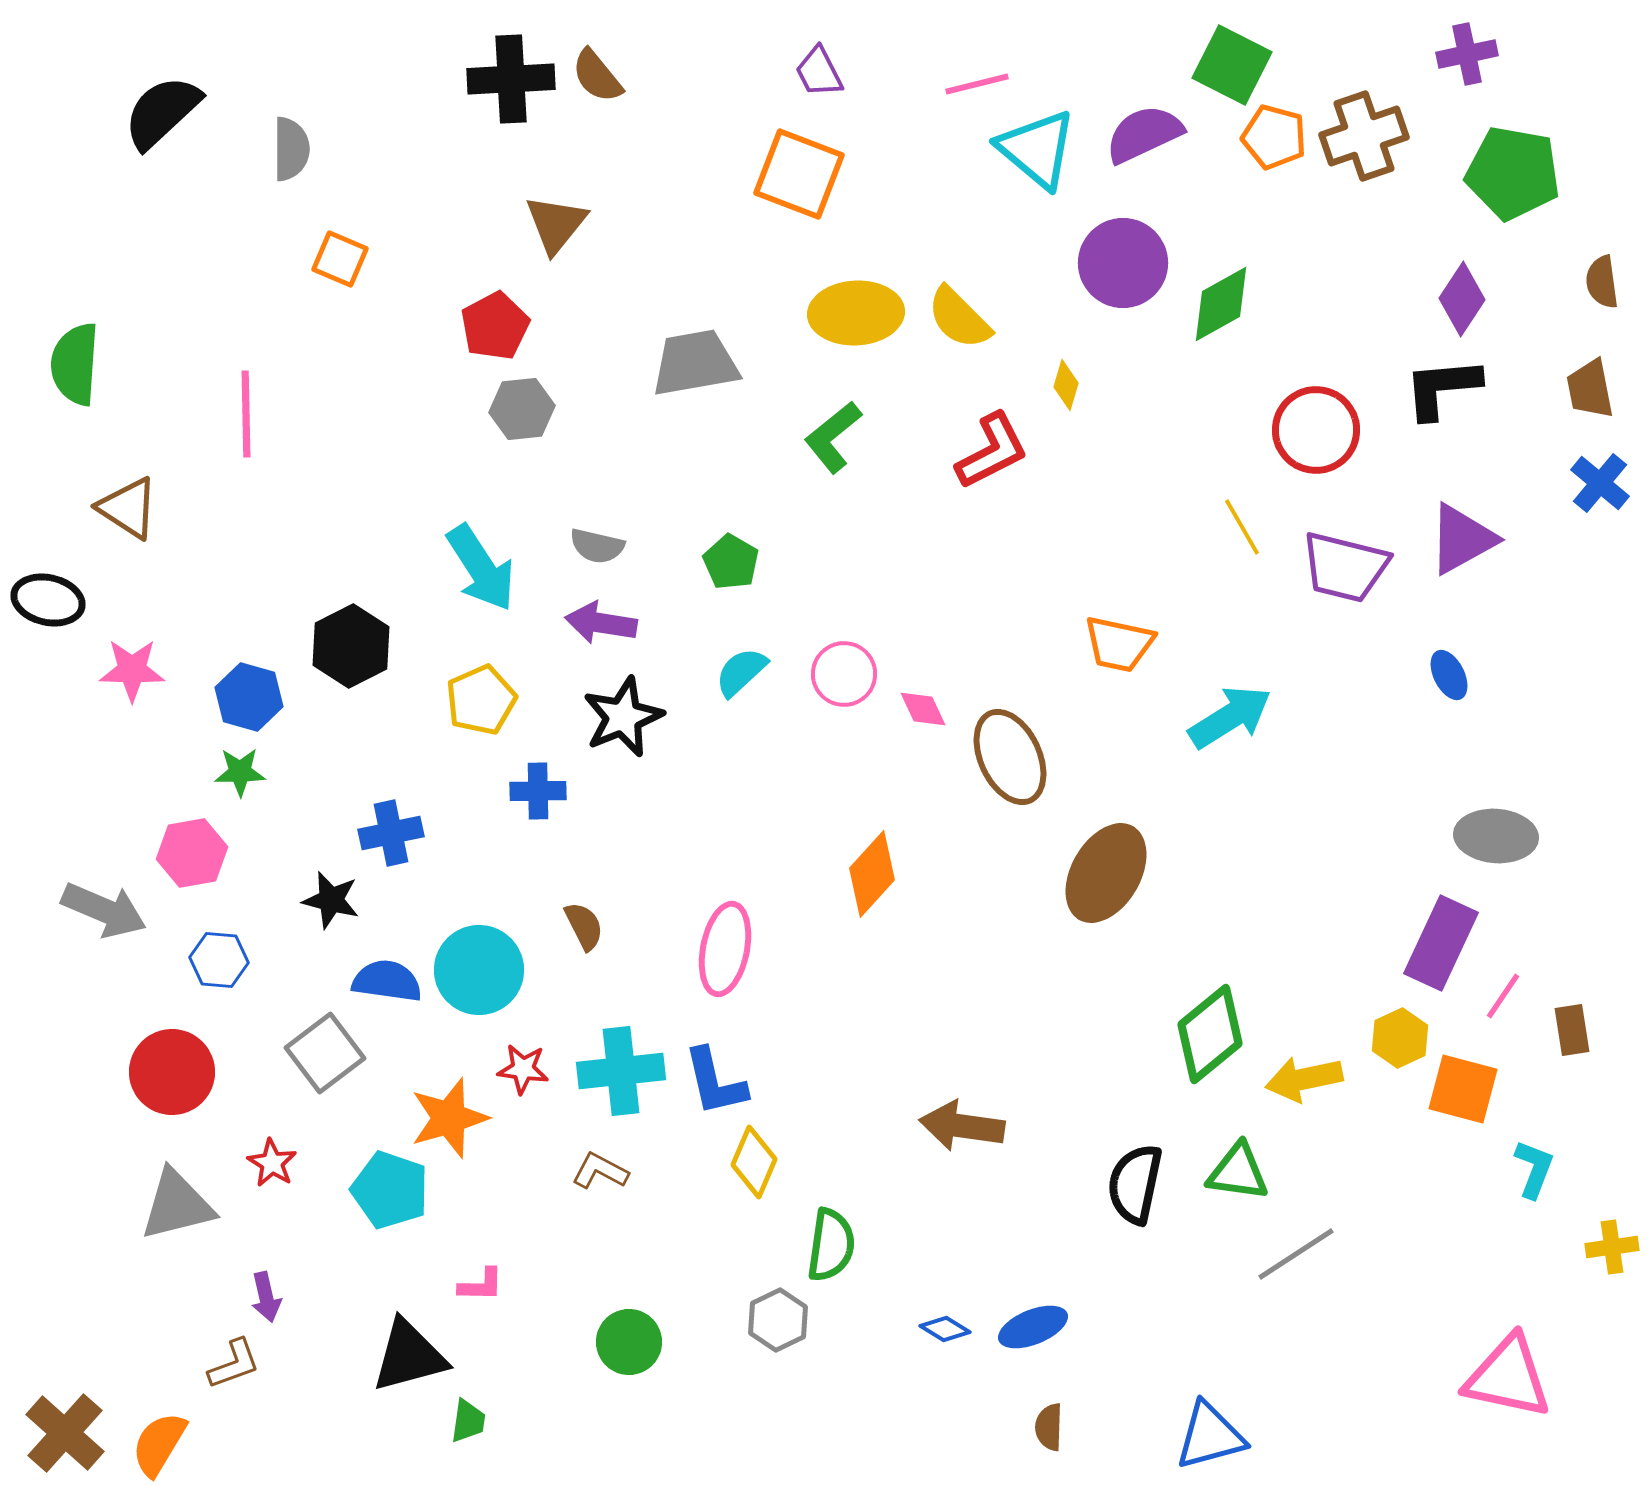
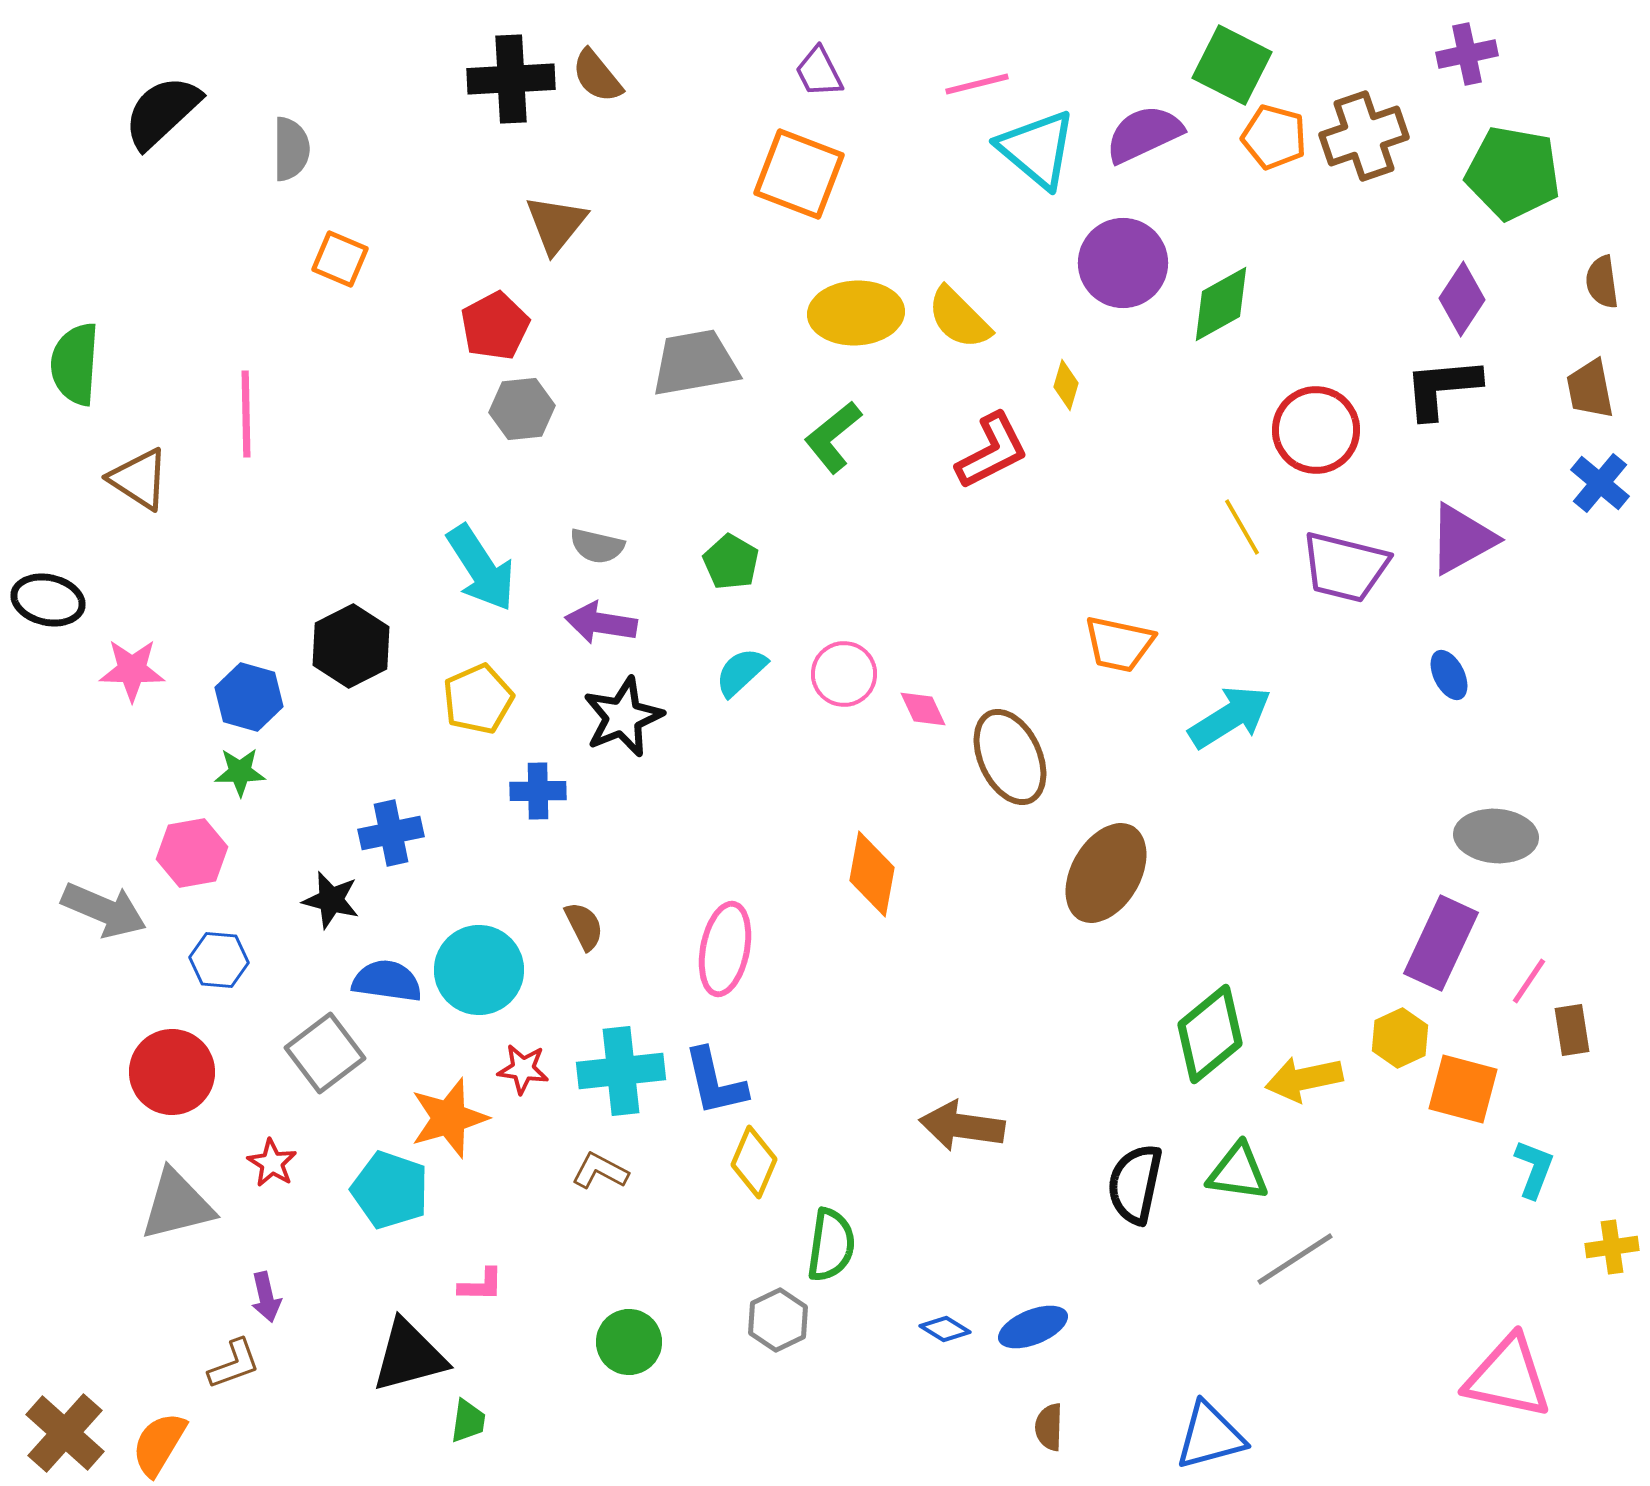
brown triangle at (128, 508): moved 11 px right, 29 px up
yellow pentagon at (481, 700): moved 3 px left, 1 px up
orange diamond at (872, 874): rotated 32 degrees counterclockwise
pink line at (1503, 996): moved 26 px right, 15 px up
gray line at (1296, 1254): moved 1 px left, 5 px down
